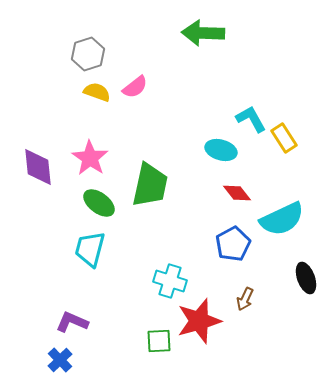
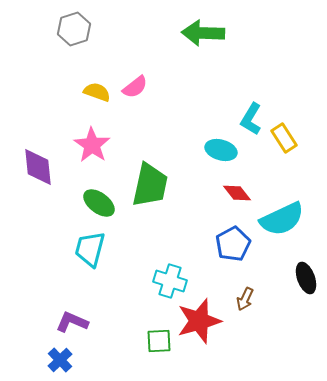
gray hexagon: moved 14 px left, 25 px up
cyan L-shape: rotated 120 degrees counterclockwise
pink star: moved 2 px right, 13 px up
